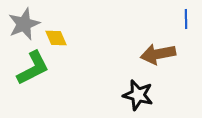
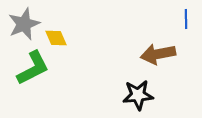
black star: rotated 20 degrees counterclockwise
